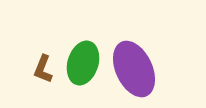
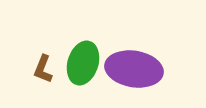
purple ellipse: rotated 56 degrees counterclockwise
